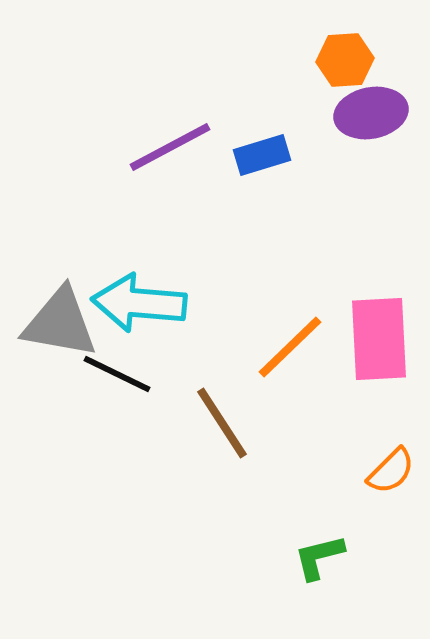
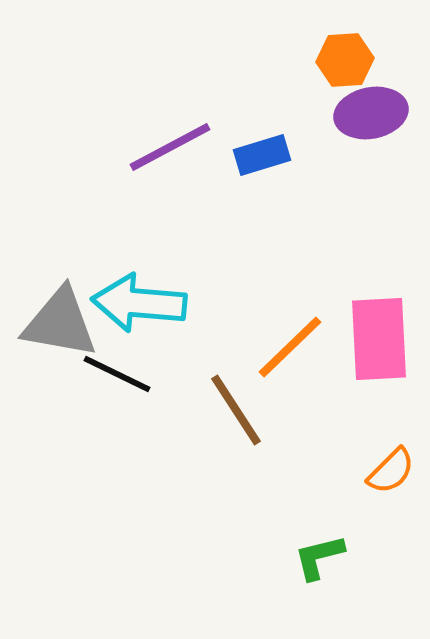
brown line: moved 14 px right, 13 px up
